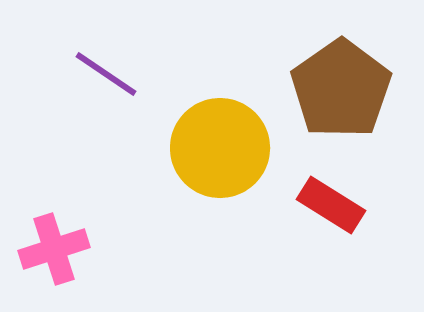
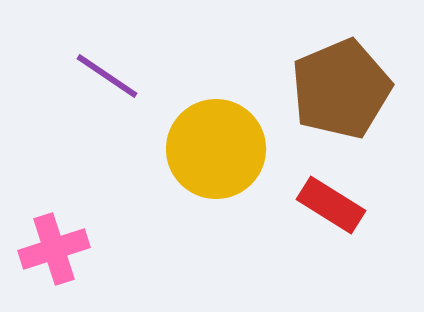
purple line: moved 1 px right, 2 px down
brown pentagon: rotated 12 degrees clockwise
yellow circle: moved 4 px left, 1 px down
